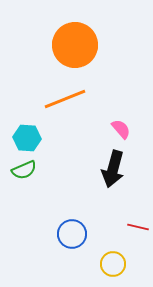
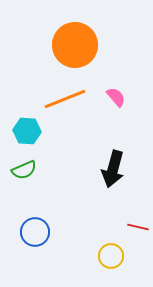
pink semicircle: moved 5 px left, 32 px up
cyan hexagon: moved 7 px up
blue circle: moved 37 px left, 2 px up
yellow circle: moved 2 px left, 8 px up
